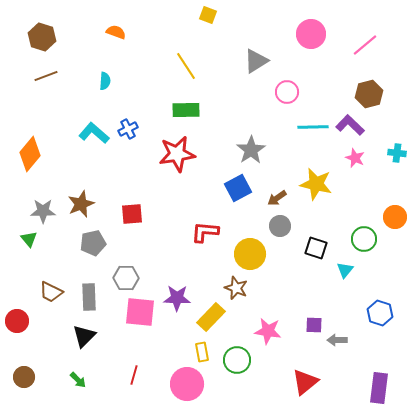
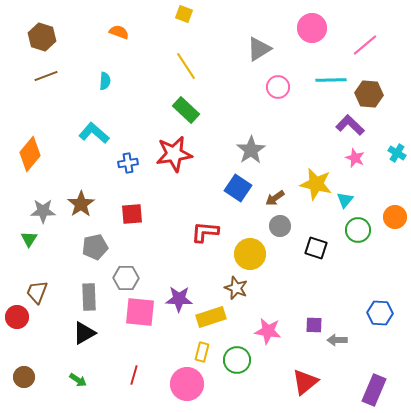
yellow square at (208, 15): moved 24 px left, 1 px up
orange semicircle at (116, 32): moved 3 px right
pink circle at (311, 34): moved 1 px right, 6 px up
gray triangle at (256, 61): moved 3 px right, 12 px up
pink circle at (287, 92): moved 9 px left, 5 px up
brown hexagon at (369, 94): rotated 20 degrees clockwise
green rectangle at (186, 110): rotated 44 degrees clockwise
cyan line at (313, 127): moved 18 px right, 47 px up
blue cross at (128, 129): moved 34 px down; rotated 18 degrees clockwise
cyan cross at (397, 153): rotated 24 degrees clockwise
red star at (177, 154): moved 3 px left
blue square at (238, 188): rotated 28 degrees counterclockwise
brown arrow at (277, 198): moved 2 px left
brown star at (81, 204): rotated 12 degrees counterclockwise
green triangle at (29, 239): rotated 12 degrees clockwise
green circle at (364, 239): moved 6 px left, 9 px up
gray pentagon at (93, 243): moved 2 px right, 4 px down
cyan triangle at (345, 270): moved 70 px up
brown trapezoid at (51, 292): moved 14 px left; rotated 85 degrees clockwise
purple star at (177, 298): moved 2 px right, 1 px down
blue hexagon at (380, 313): rotated 15 degrees counterclockwise
yellow rectangle at (211, 317): rotated 28 degrees clockwise
red circle at (17, 321): moved 4 px up
black triangle at (84, 336): moved 3 px up; rotated 15 degrees clockwise
yellow rectangle at (202, 352): rotated 24 degrees clockwise
green arrow at (78, 380): rotated 12 degrees counterclockwise
purple rectangle at (379, 388): moved 5 px left, 2 px down; rotated 16 degrees clockwise
